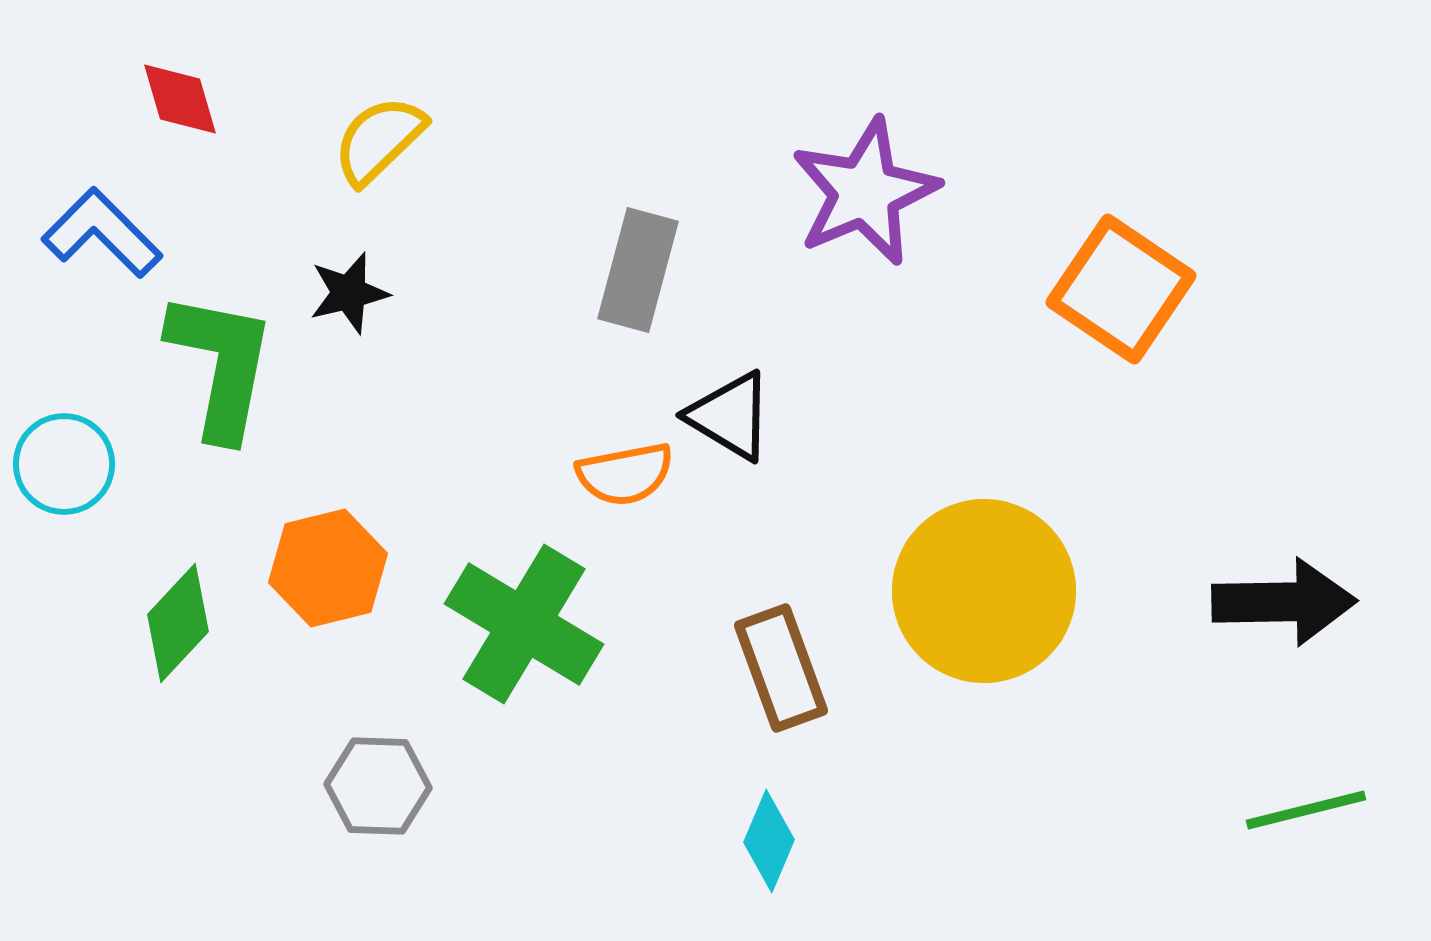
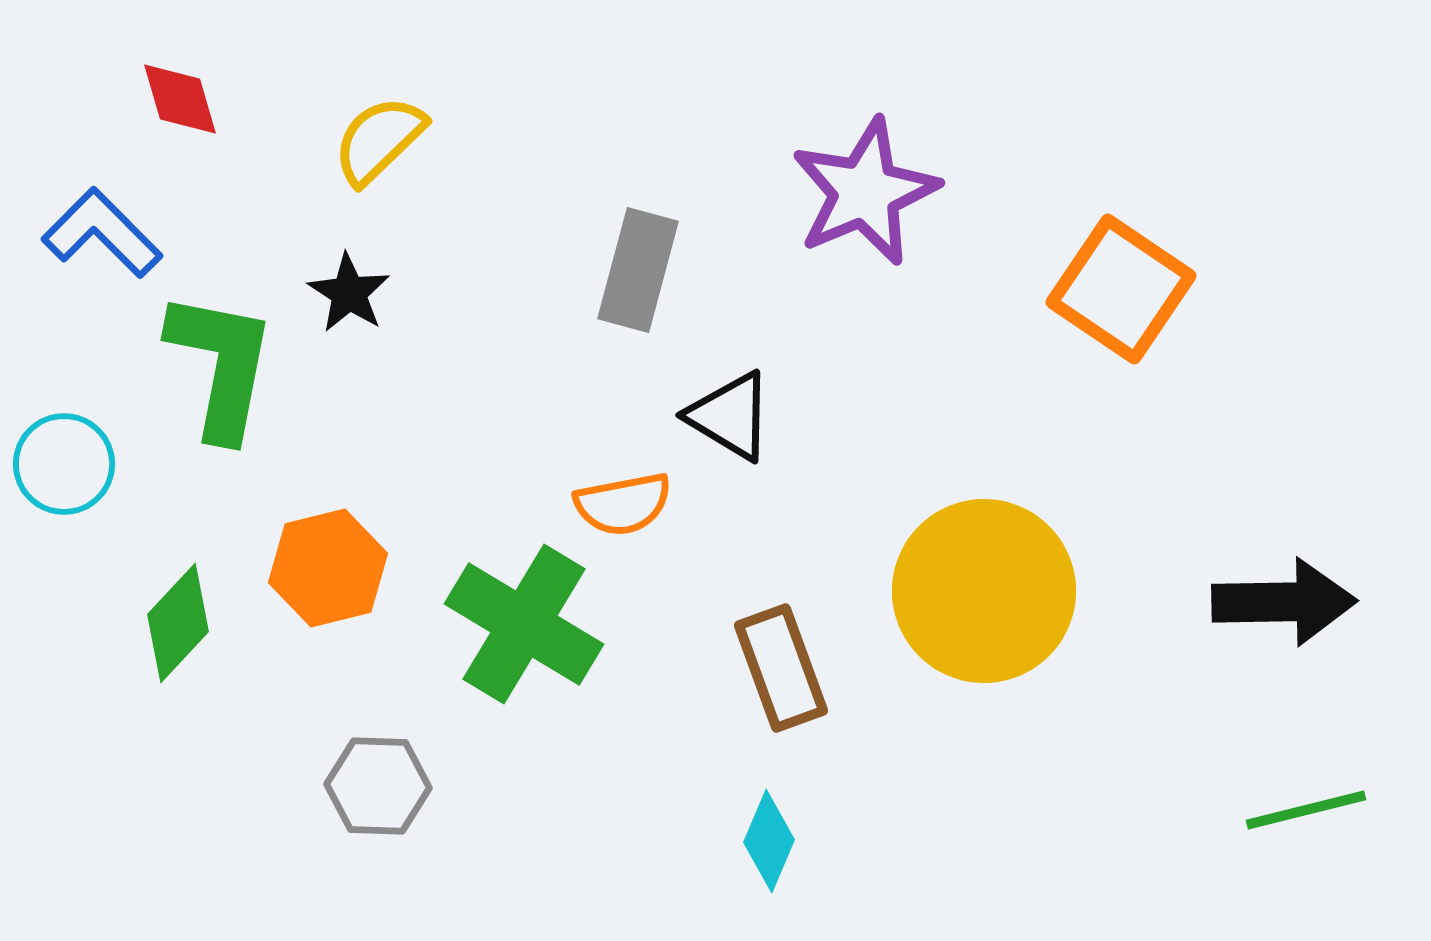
black star: rotated 26 degrees counterclockwise
orange semicircle: moved 2 px left, 30 px down
